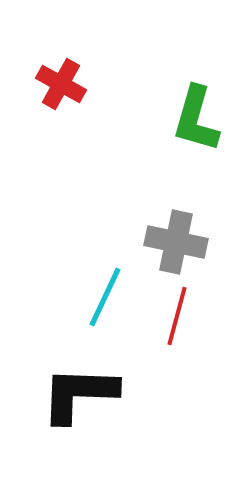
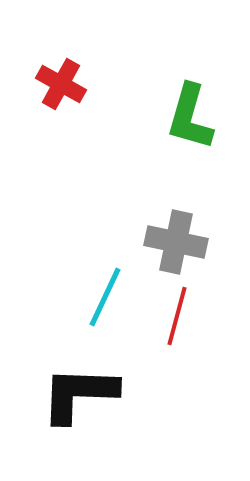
green L-shape: moved 6 px left, 2 px up
